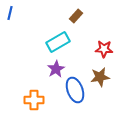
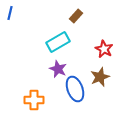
red star: rotated 24 degrees clockwise
purple star: moved 2 px right; rotated 18 degrees counterclockwise
brown star: rotated 12 degrees counterclockwise
blue ellipse: moved 1 px up
